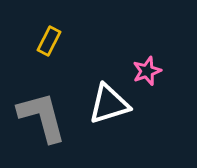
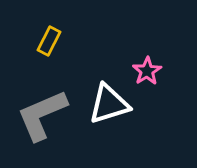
pink star: rotated 12 degrees counterclockwise
gray L-shape: moved 2 px up; rotated 98 degrees counterclockwise
